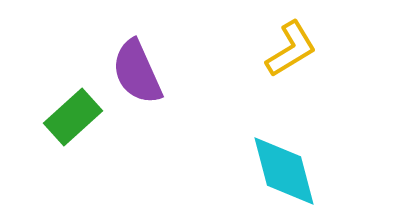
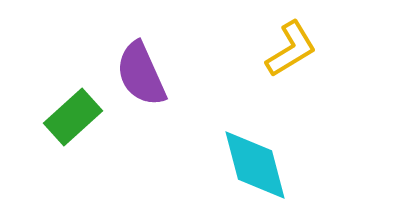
purple semicircle: moved 4 px right, 2 px down
cyan diamond: moved 29 px left, 6 px up
